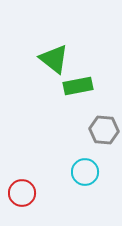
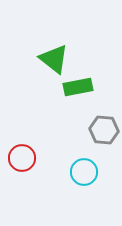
green rectangle: moved 1 px down
cyan circle: moved 1 px left
red circle: moved 35 px up
